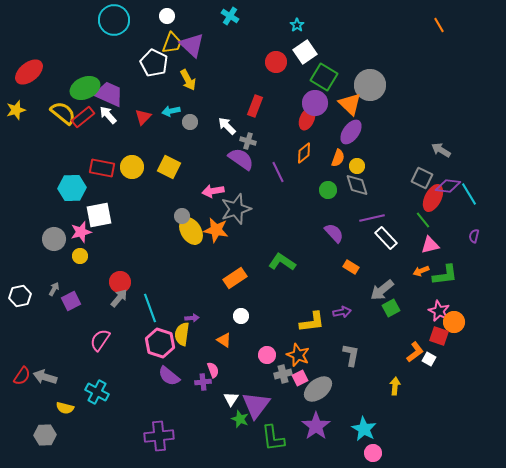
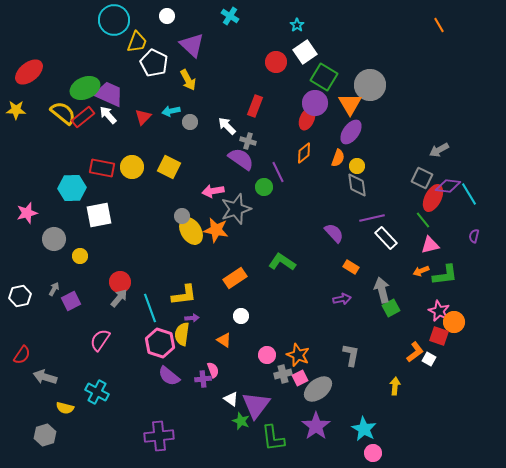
yellow trapezoid at (172, 43): moved 35 px left, 1 px up
orange triangle at (350, 104): rotated 15 degrees clockwise
yellow star at (16, 110): rotated 18 degrees clockwise
gray arrow at (441, 150): moved 2 px left; rotated 60 degrees counterclockwise
gray diamond at (357, 185): rotated 10 degrees clockwise
green circle at (328, 190): moved 64 px left, 3 px up
pink star at (81, 232): moved 54 px left, 19 px up
gray arrow at (382, 290): rotated 115 degrees clockwise
purple arrow at (342, 312): moved 13 px up
yellow L-shape at (312, 322): moved 128 px left, 27 px up
red semicircle at (22, 376): moved 21 px up
purple cross at (203, 382): moved 3 px up
white triangle at (231, 399): rotated 28 degrees counterclockwise
green star at (240, 419): moved 1 px right, 2 px down
gray hexagon at (45, 435): rotated 15 degrees counterclockwise
